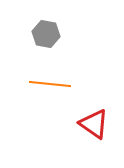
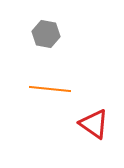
orange line: moved 5 px down
